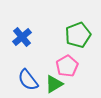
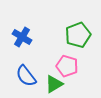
blue cross: rotated 18 degrees counterclockwise
pink pentagon: rotated 25 degrees counterclockwise
blue semicircle: moved 2 px left, 4 px up
